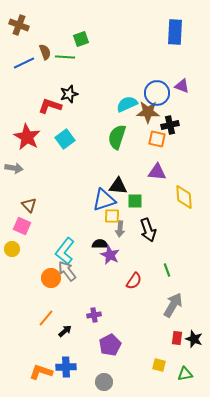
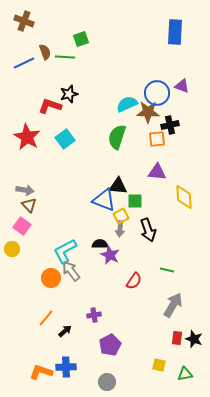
brown cross at (19, 25): moved 5 px right, 4 px up
orange square at (157, 139): rotated 18 degrees counterclockwise
gray arrow at (14, 168): moved 11 px right, 22 px down
blue triangle at (104, 200): rotated 40 degrees clockwise
yellow square at (112, 216): moved 9 px right; rotated 28 degrees counterclockwise
pink square at (22, 226): rotated 12 degrees clockwise
cyan L-shape at (65, 251): rotated 24 degrees clockwise
green line at (167, 270): rotated 56 degrees counterclockwise
gray arrow at (67, 271): moved 4 px right
gray circle at (104, 382): moved 3 px right
